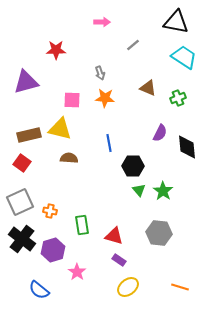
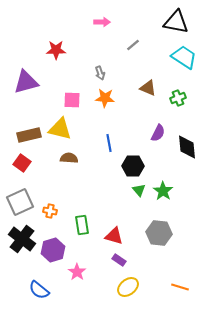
purple semicircle: moved 2 px left
